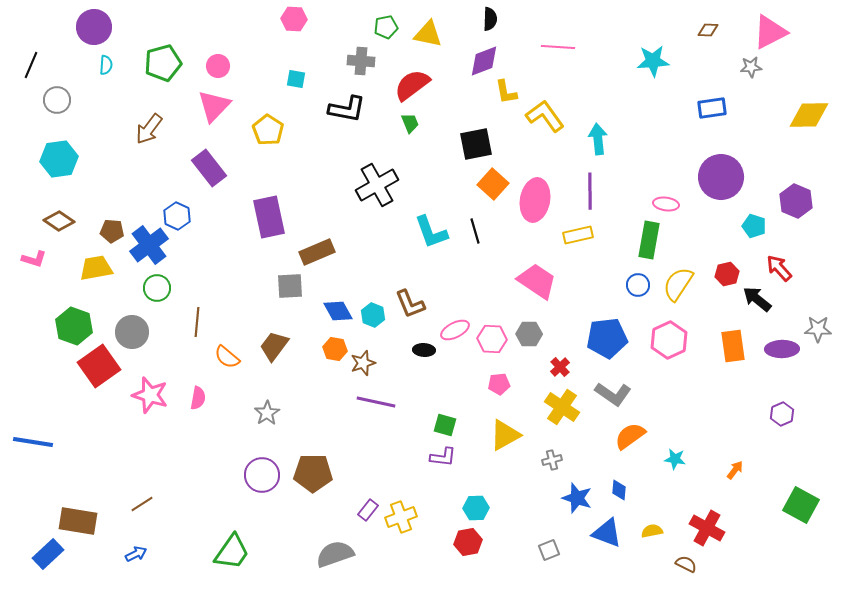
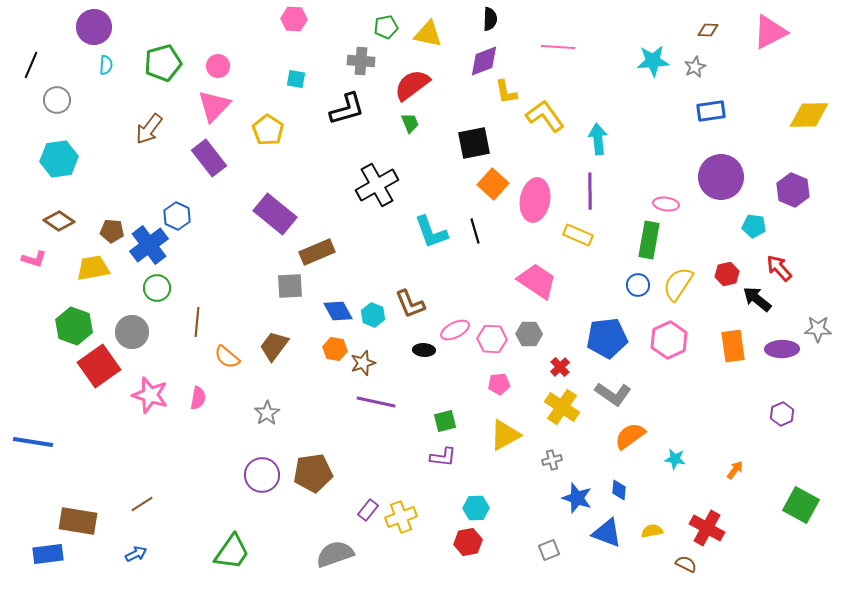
gray star at (751, 67): moved 56 px left; rotated 20 degrees counterclockwise
blue rectangle at (712, 108): moved 1 px left, 3 px down
black L-shape at (347, 109): rotated 27 degrees counterclockwise
black square at (476, 144): moved 2 px left, 1 px up
purple rectangle at (209, 168): moved 10 px up
purple hexagon at (796, 201): moved 3 px left, 11 px up
purple rectangle at (269, 217): moved 6 px right, 3 px up; rotated 39 degrees counterclockwise
cyan pentagon at (754, 226): rotated 10 degrees counterclockwise
yellow rectangle at (578, 235): rotated 36 degrees clockwise
yellow trapezoid at (96, 268): moved 3 px left
green square at (445, 425): moved 4 px up; rotated 30 degrees counterclockwise
brown pentagon at (313, 473): rotated 9 degrees counterclockwise
blue rectangle at (48, 554): rotated 36 degrees clockwise
